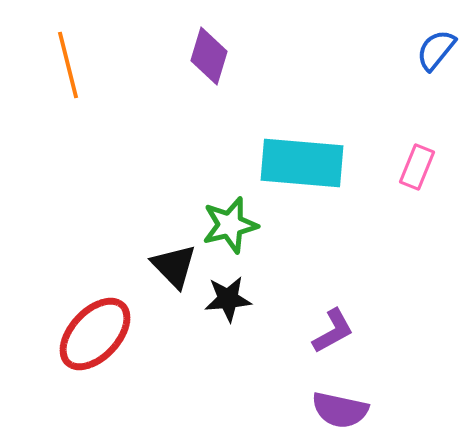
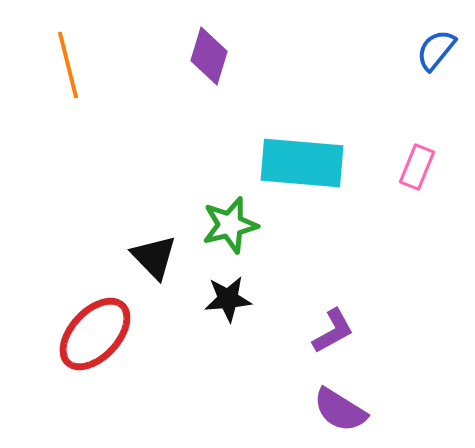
black triangle: moved 20 px left, 9 px up
purple semicircle: rotated 20 degrees clockwise
